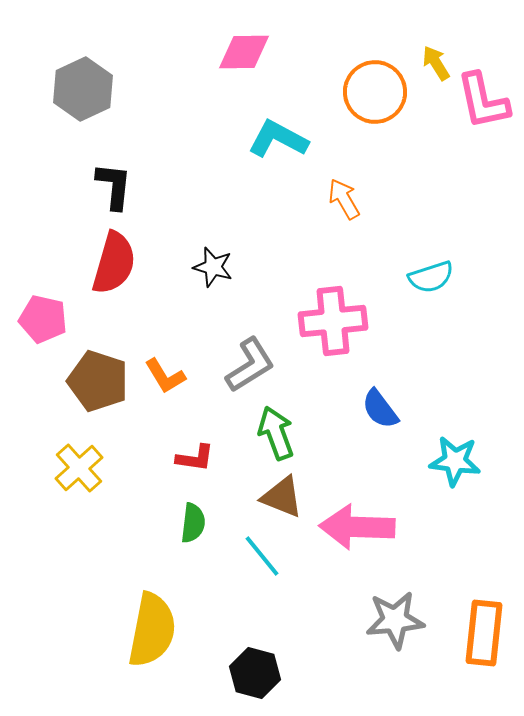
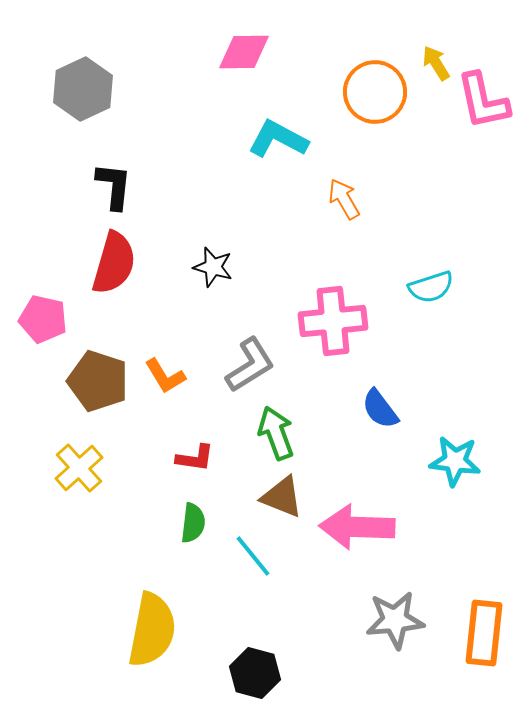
cyan semicircle: moved 10 px down
cyan line: moved 9 px left
